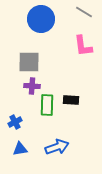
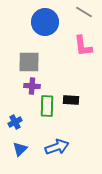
blue circle: moved 4 px right, 3 px down
green rectangle: moved 1 px down
blue triangle: rotated 35 degrees counterclockwise
